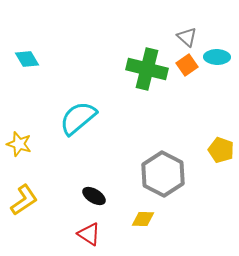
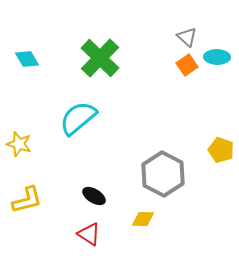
green cross: moved 47 px left, 11 px up; rotated 30 degrees clockwise
yellow L-shape: moved 3 px right; rotated 20 degrees clockwise
